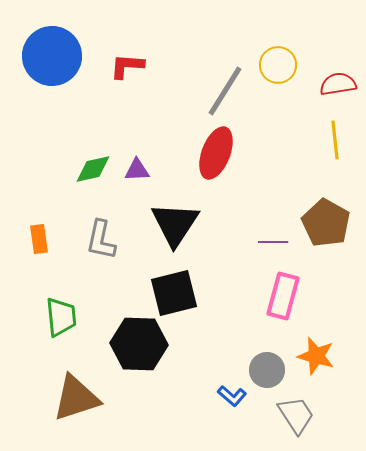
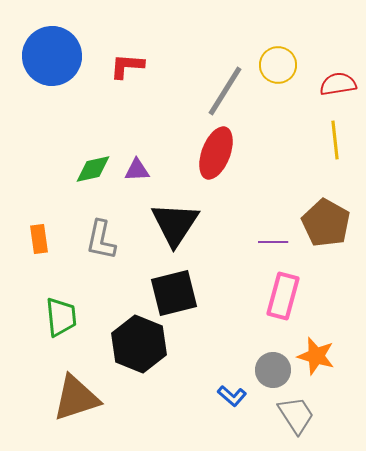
black hexagon: rotated 20 degrees clockwise
gray circle: moved 6 px right
